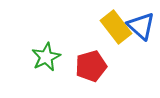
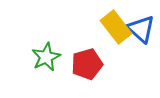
blue triangle: moved 3 px down
red pentagon: moved 4 px left, 2 px up
